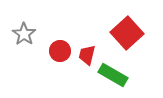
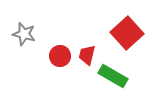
gray star: rotated 20 degrees counterclockwise
red circle: moved 5 px down
green rectangle: moved 1 px down
